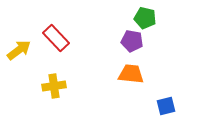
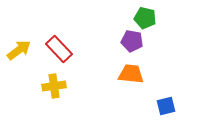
red rectangle: moved 3 px right, 11 px down
